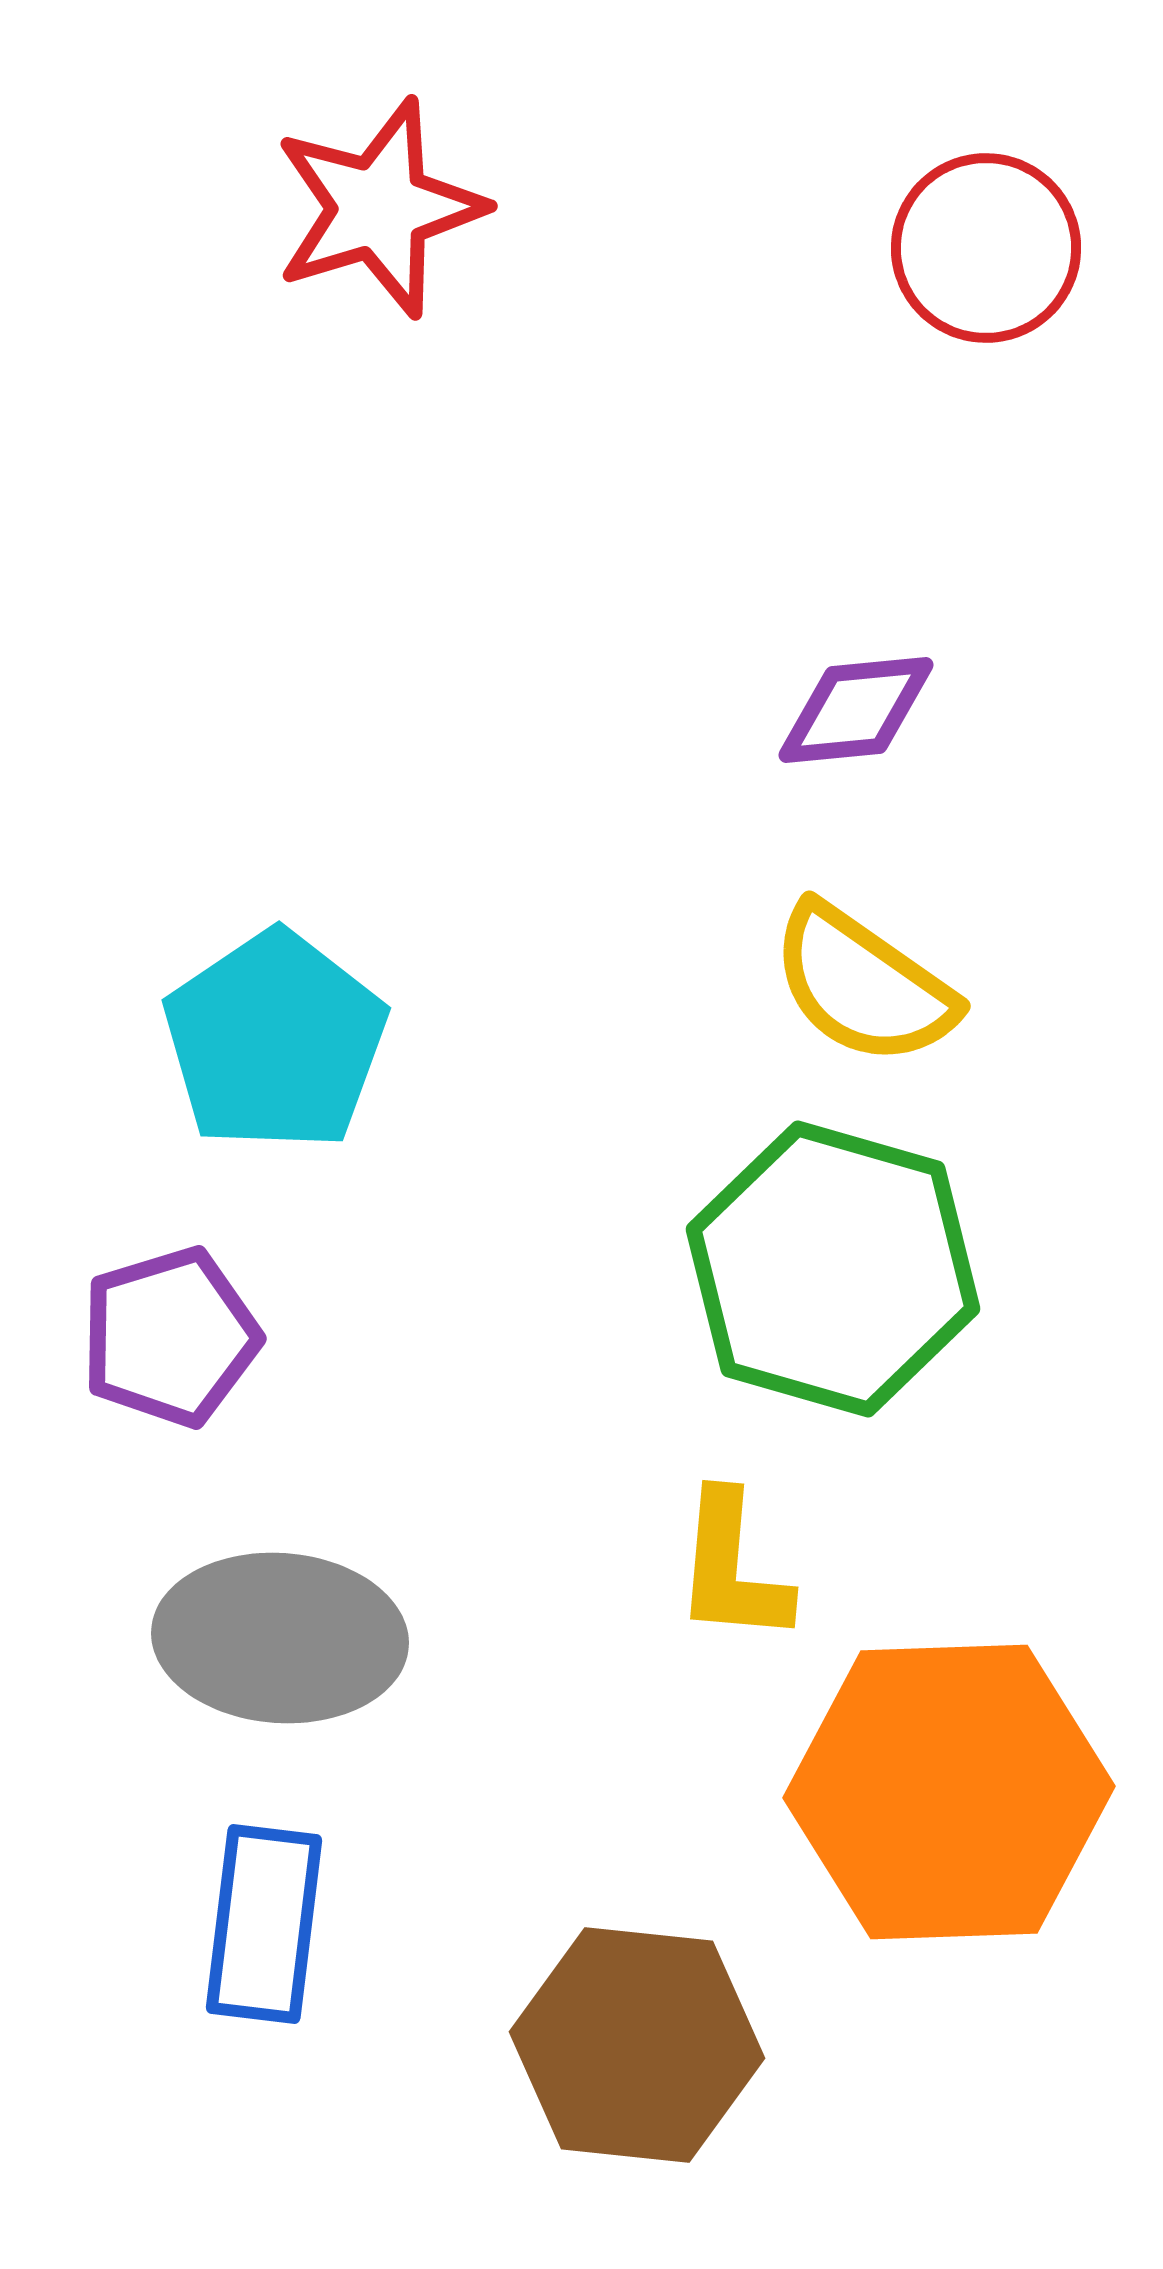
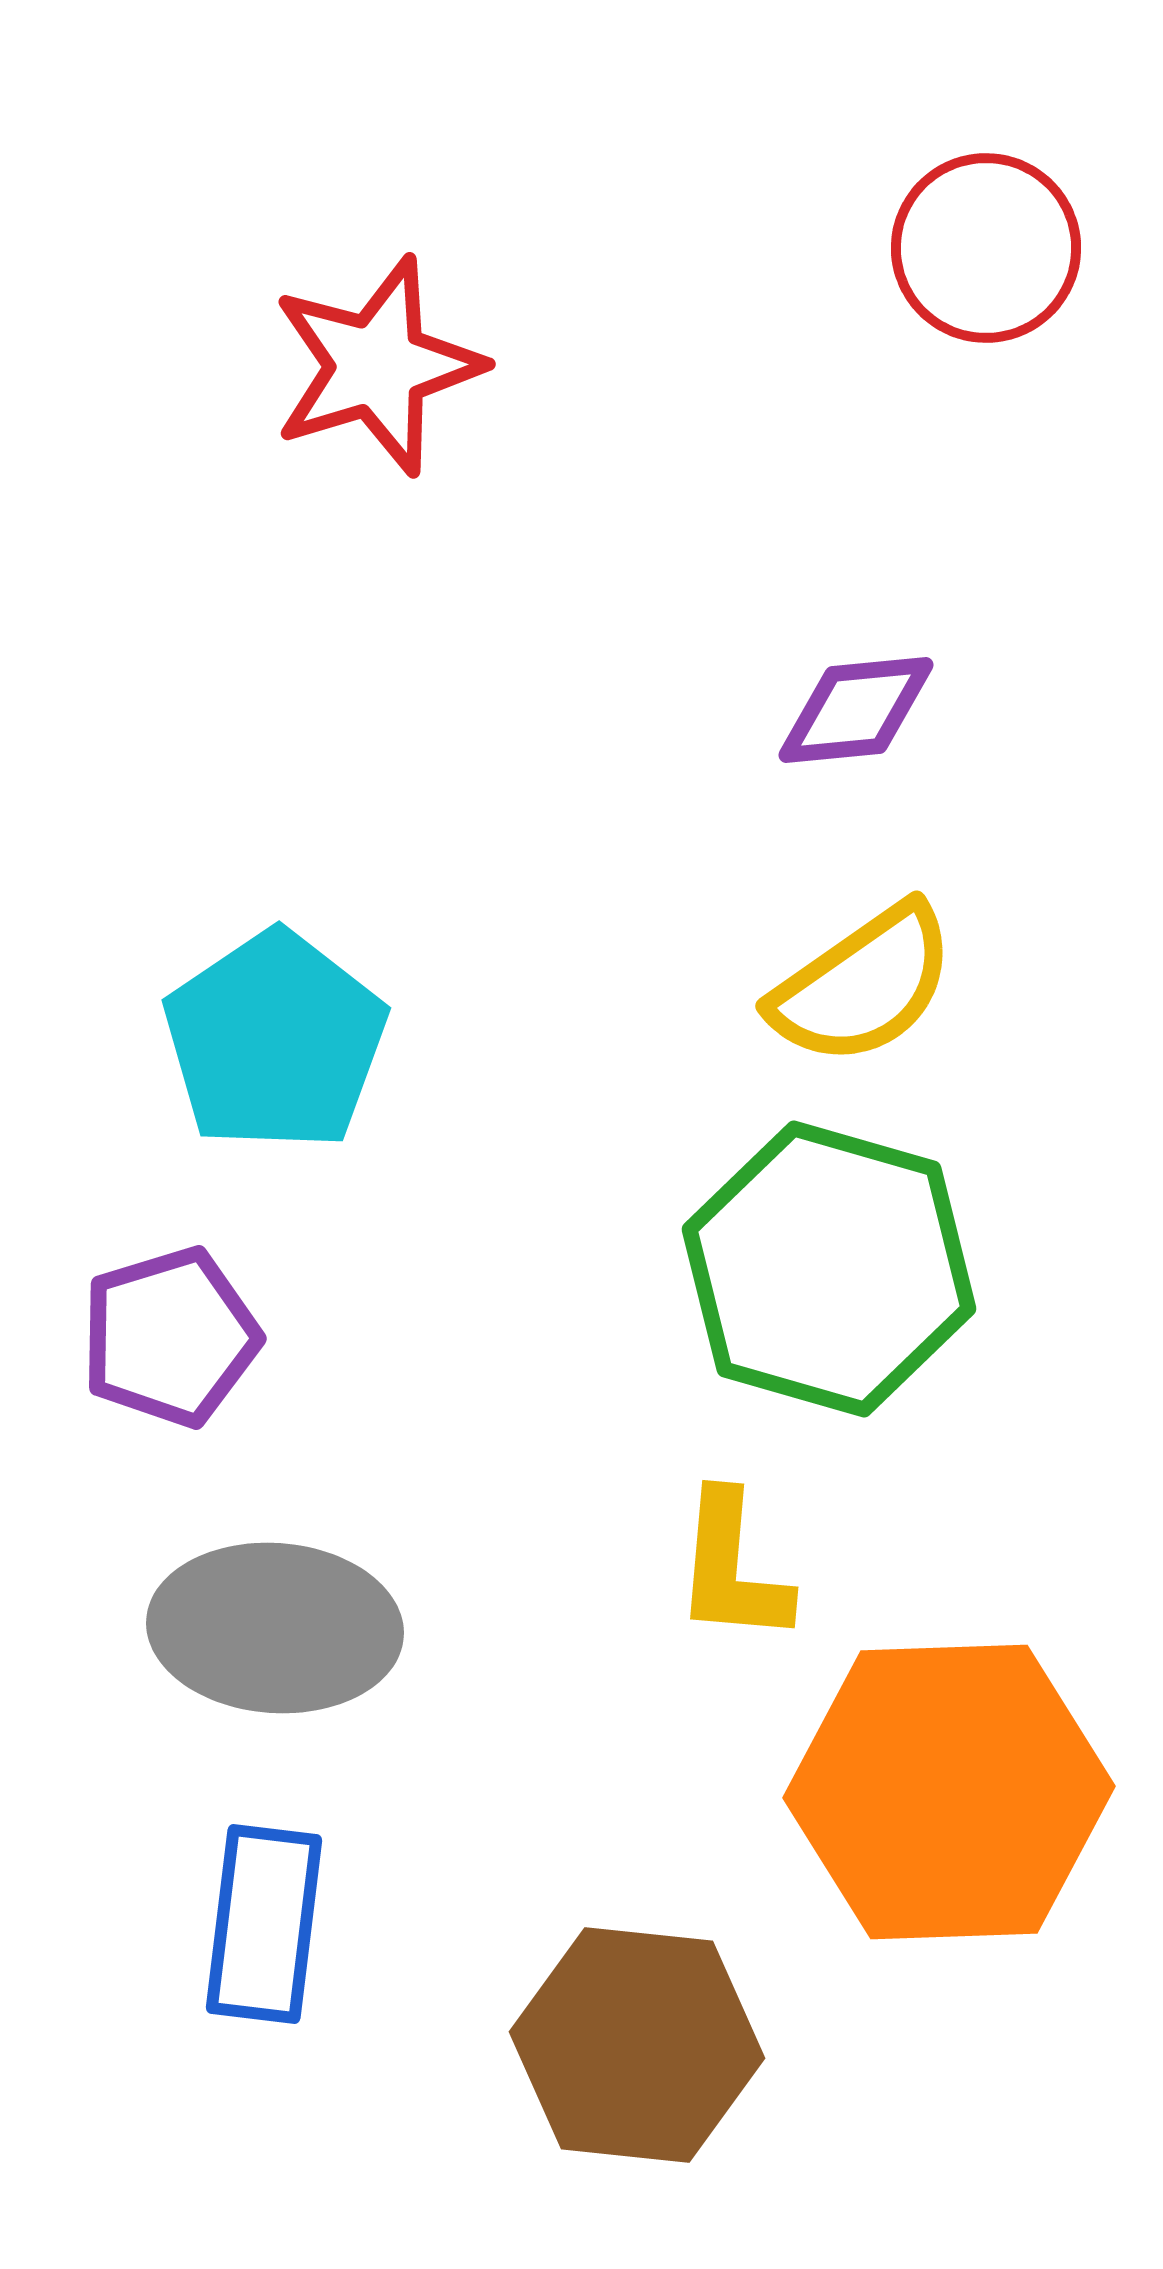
red star: moved 2 px left, 158 px down
yellow semicircle: rotated 70 degrees counterclockwise
green hexagon: moved 4 px left
gray ellipse: moved 5 px left, 10 px up
